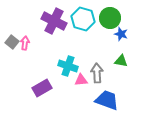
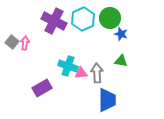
cyan hexagon: rotated 20 degrees clockwise
pink triangle: moved 7 px up
blue trapezoid: rotated 70 degrees clockwise
